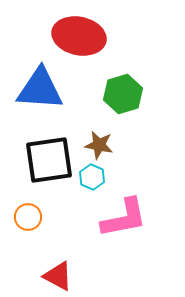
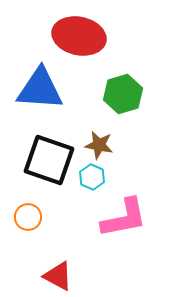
black square: rotated 27 degrees clockwise
